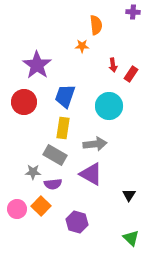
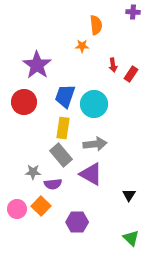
cyan circle: moved 15 px left, 2 px up
gray rectangle: moved 6 px right; rotated 20 degrees clockwise
purple hexagon: rotated 15 degrees counterclockwise
